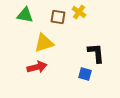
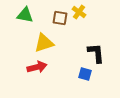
brown square: moved 2 px right, 1 px down
